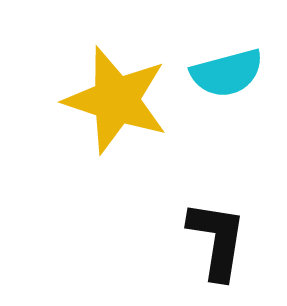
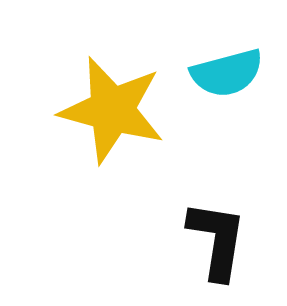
yellow star: moved 4 px left, 10 px down; rotated 3 degrees counterclockwise
